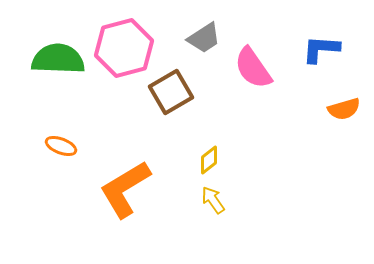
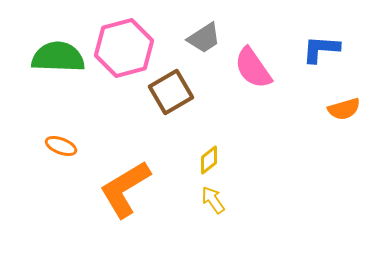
green semicircle: moved 2 px up
